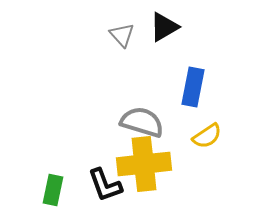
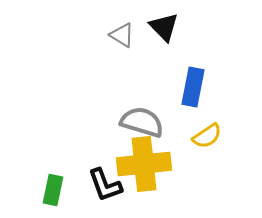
black triangle: rotated 44 degrees counterclockwise
gray triangle: rotated 16 degrees counterclockwise
